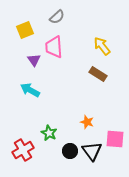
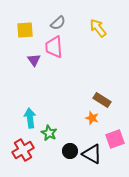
gray semicircle: moved 1 px right, 6 px down
yellow square: rotated 18 degrees clockwise
yellow arrow: moved 4 px left, 18 px up
brown rectangle: moved 4 px right, 26 px down
cyan arrow: moved 28 px down; rotated 54 degrees clockwise
orange star: moved 5 px right, 4 px up
pink square: rotated 24 degrees counterclockwise
black triangle: moved 3 px down; rotated 25 degrees counterclockwise
